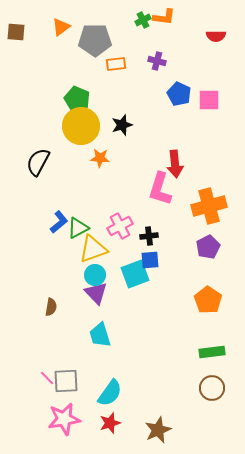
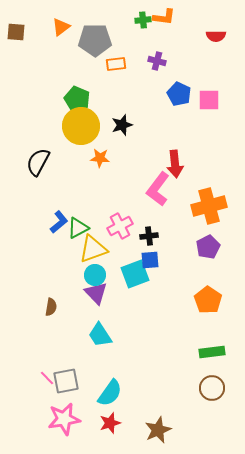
green cross: rotated 21 degrees clockwise
pink L-shape: moved 2 px left; rotated 20 degrees clockwise
cyan trapezoid: rotated 16 degrees counterclockwise
gray square: rotated 8 degrees counterclockwise
